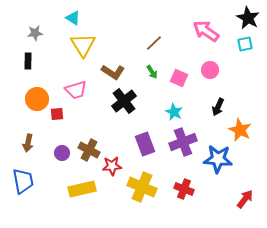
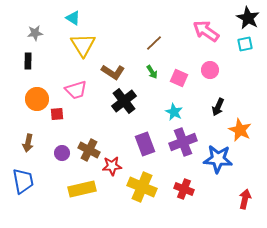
red arrow: rotated 24 degrees counterclockwise
